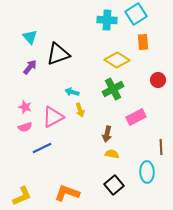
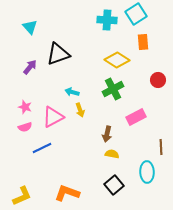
cyan triangle: moved 10 px up
